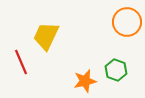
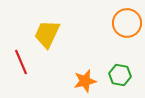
orange circle: moved 1 px down
yellow trapezoid: moved 1 px right, 2 px up
green hexagon: moved 4 px right, 5 px down; rotated 10 degrees counterclockwise
